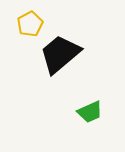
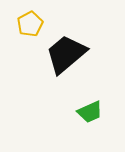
black trapezoid: moved 6 px right
